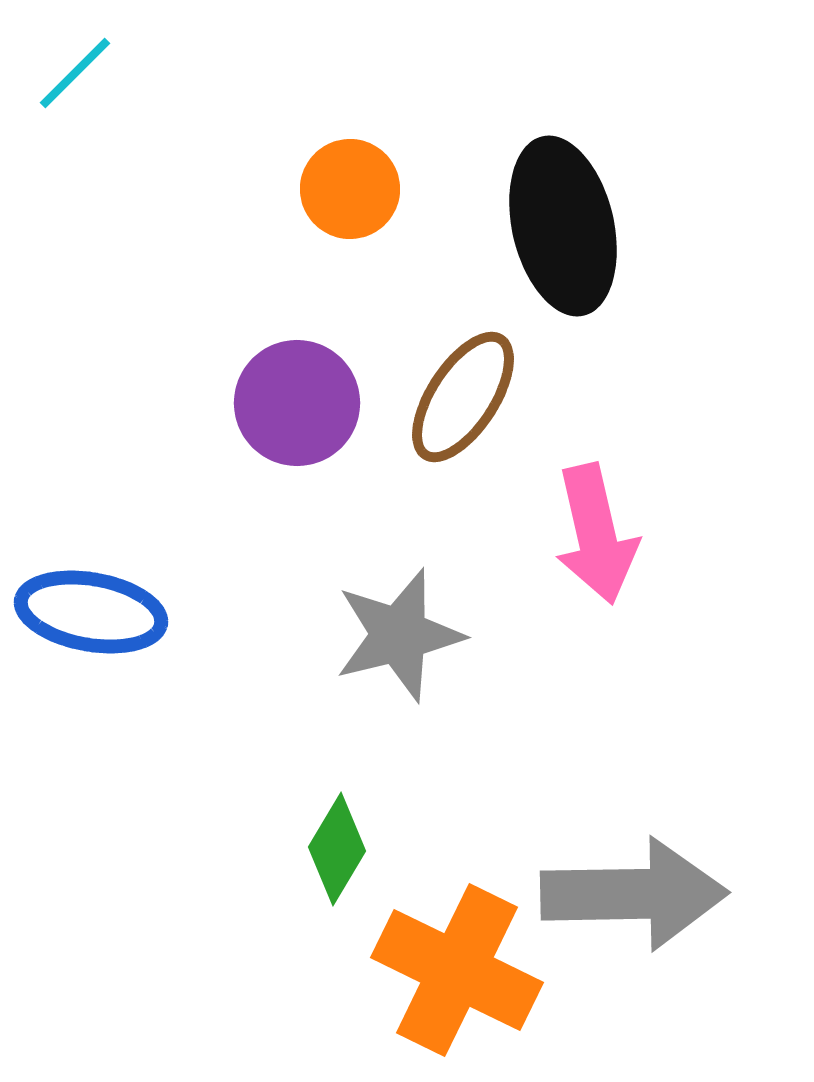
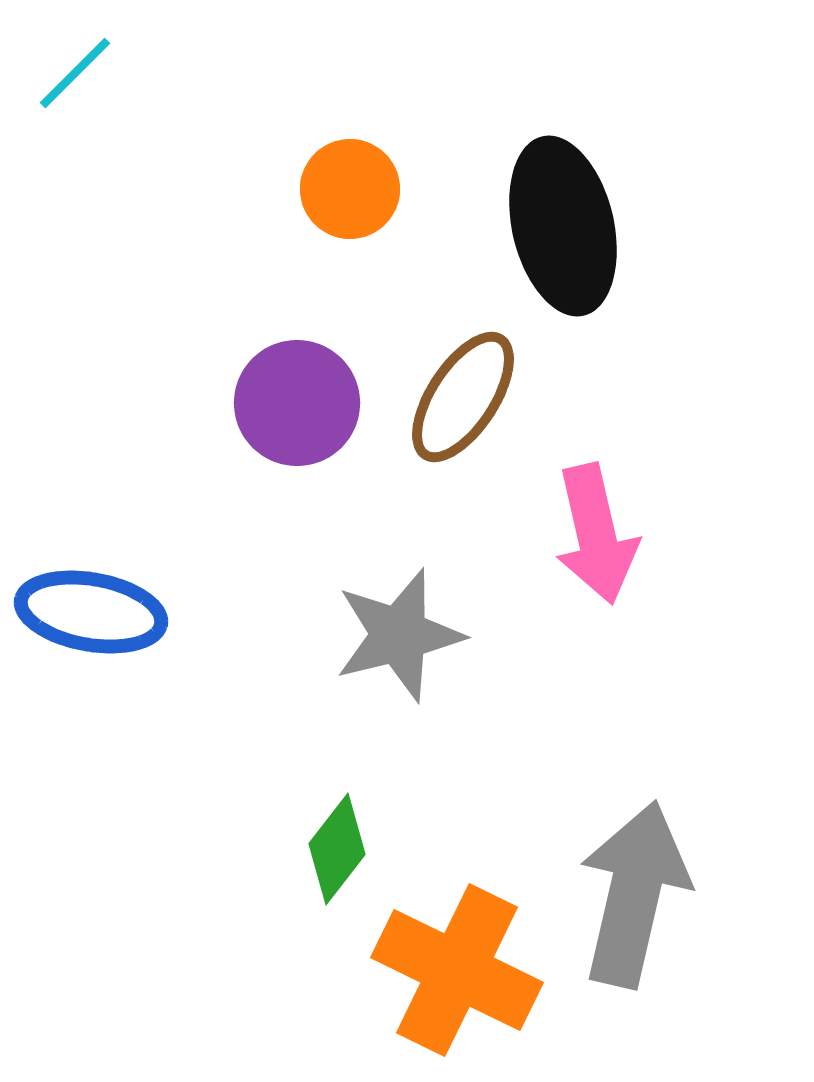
green diamond: rotated 7 degrees clockwise
gray arrow: rotated 76 degrees counterclockwise
